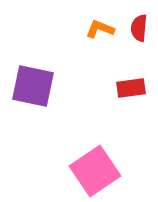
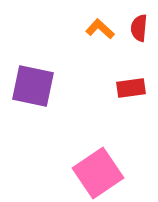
orange L-shape: rotated 20 degrees clockwise
pink square: moved 3 px right, 2 px down
